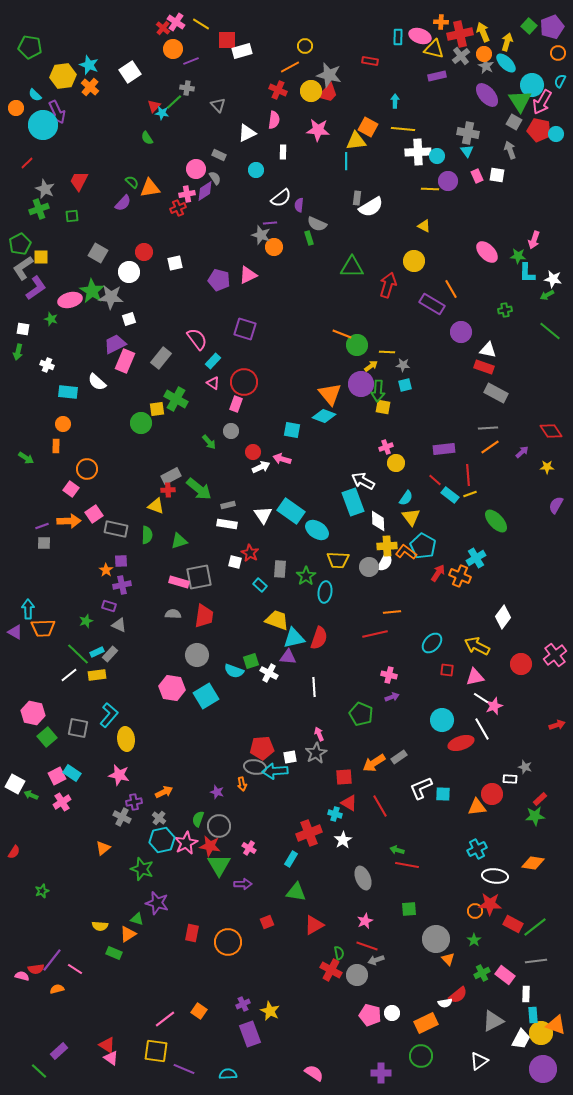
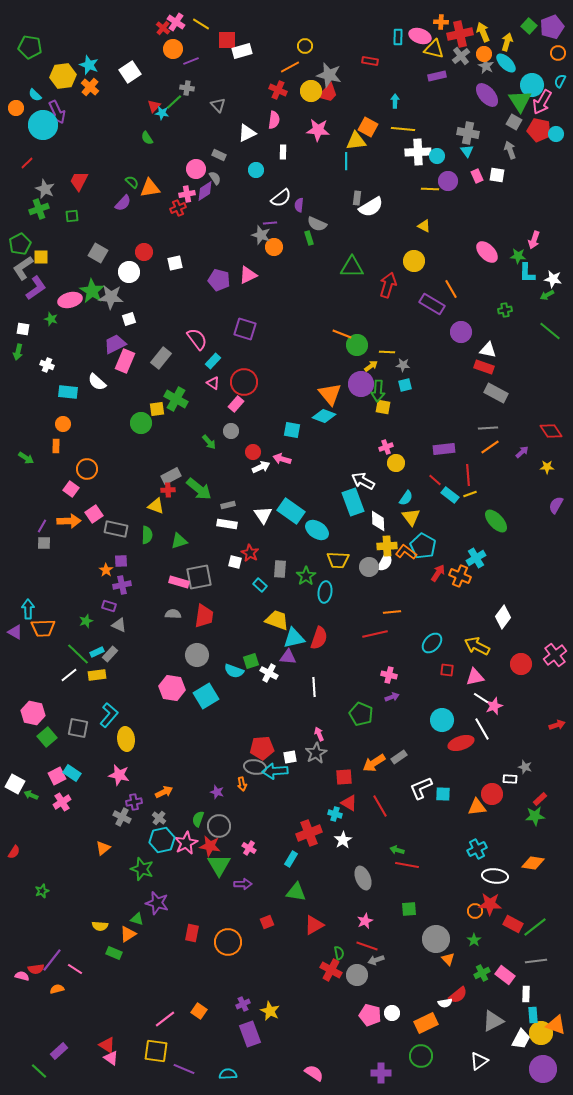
pink rectangle at (236, 404): rotated 21 degrees clockwise
purple line at (42, 526): rotated 40 degrees counterclockwise
